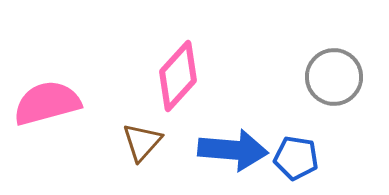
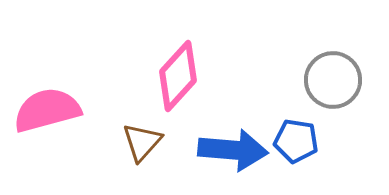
gray circle: moved 1 px left, 3 px down
pink semicircle: moved 7 px down
blue pentagon: moved 17 px up
